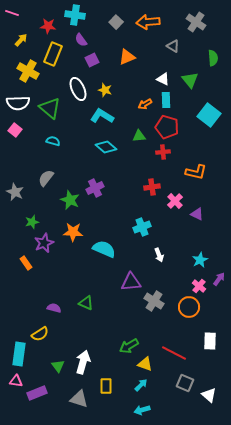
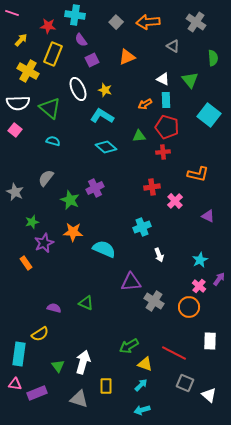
orange L-shape at (196, 172): moved 2 px right, 2 px down
purple triangle at (197, 214): moved 11 px right, 2 px down
pink triangle at (16, 381): moved 1 px left, 3 px down
